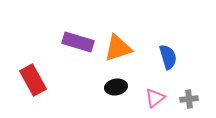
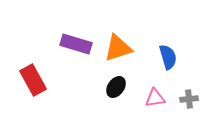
purple rectangle: moved 2 px left, 2 px down
black ellipse: rotated 45 degrees counterclockwise
pink triangle: rotated 30 degrees clockwise
